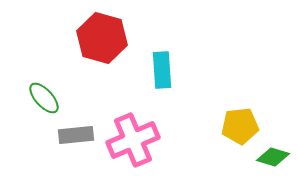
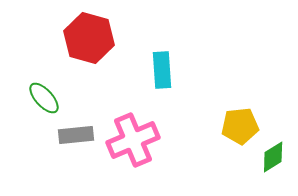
red hexagon: moved 13 px left
green diamond: rotated 48 degrees counterclockwise
